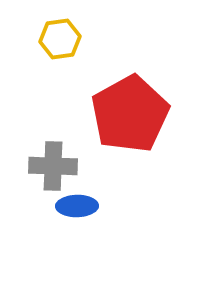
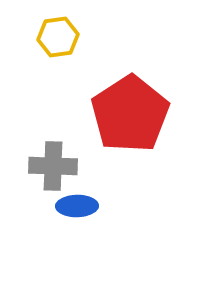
yellow hexagon: moved 2 px left, 2 px up
red pentagon: rotated 4 degrees counterclockwise
